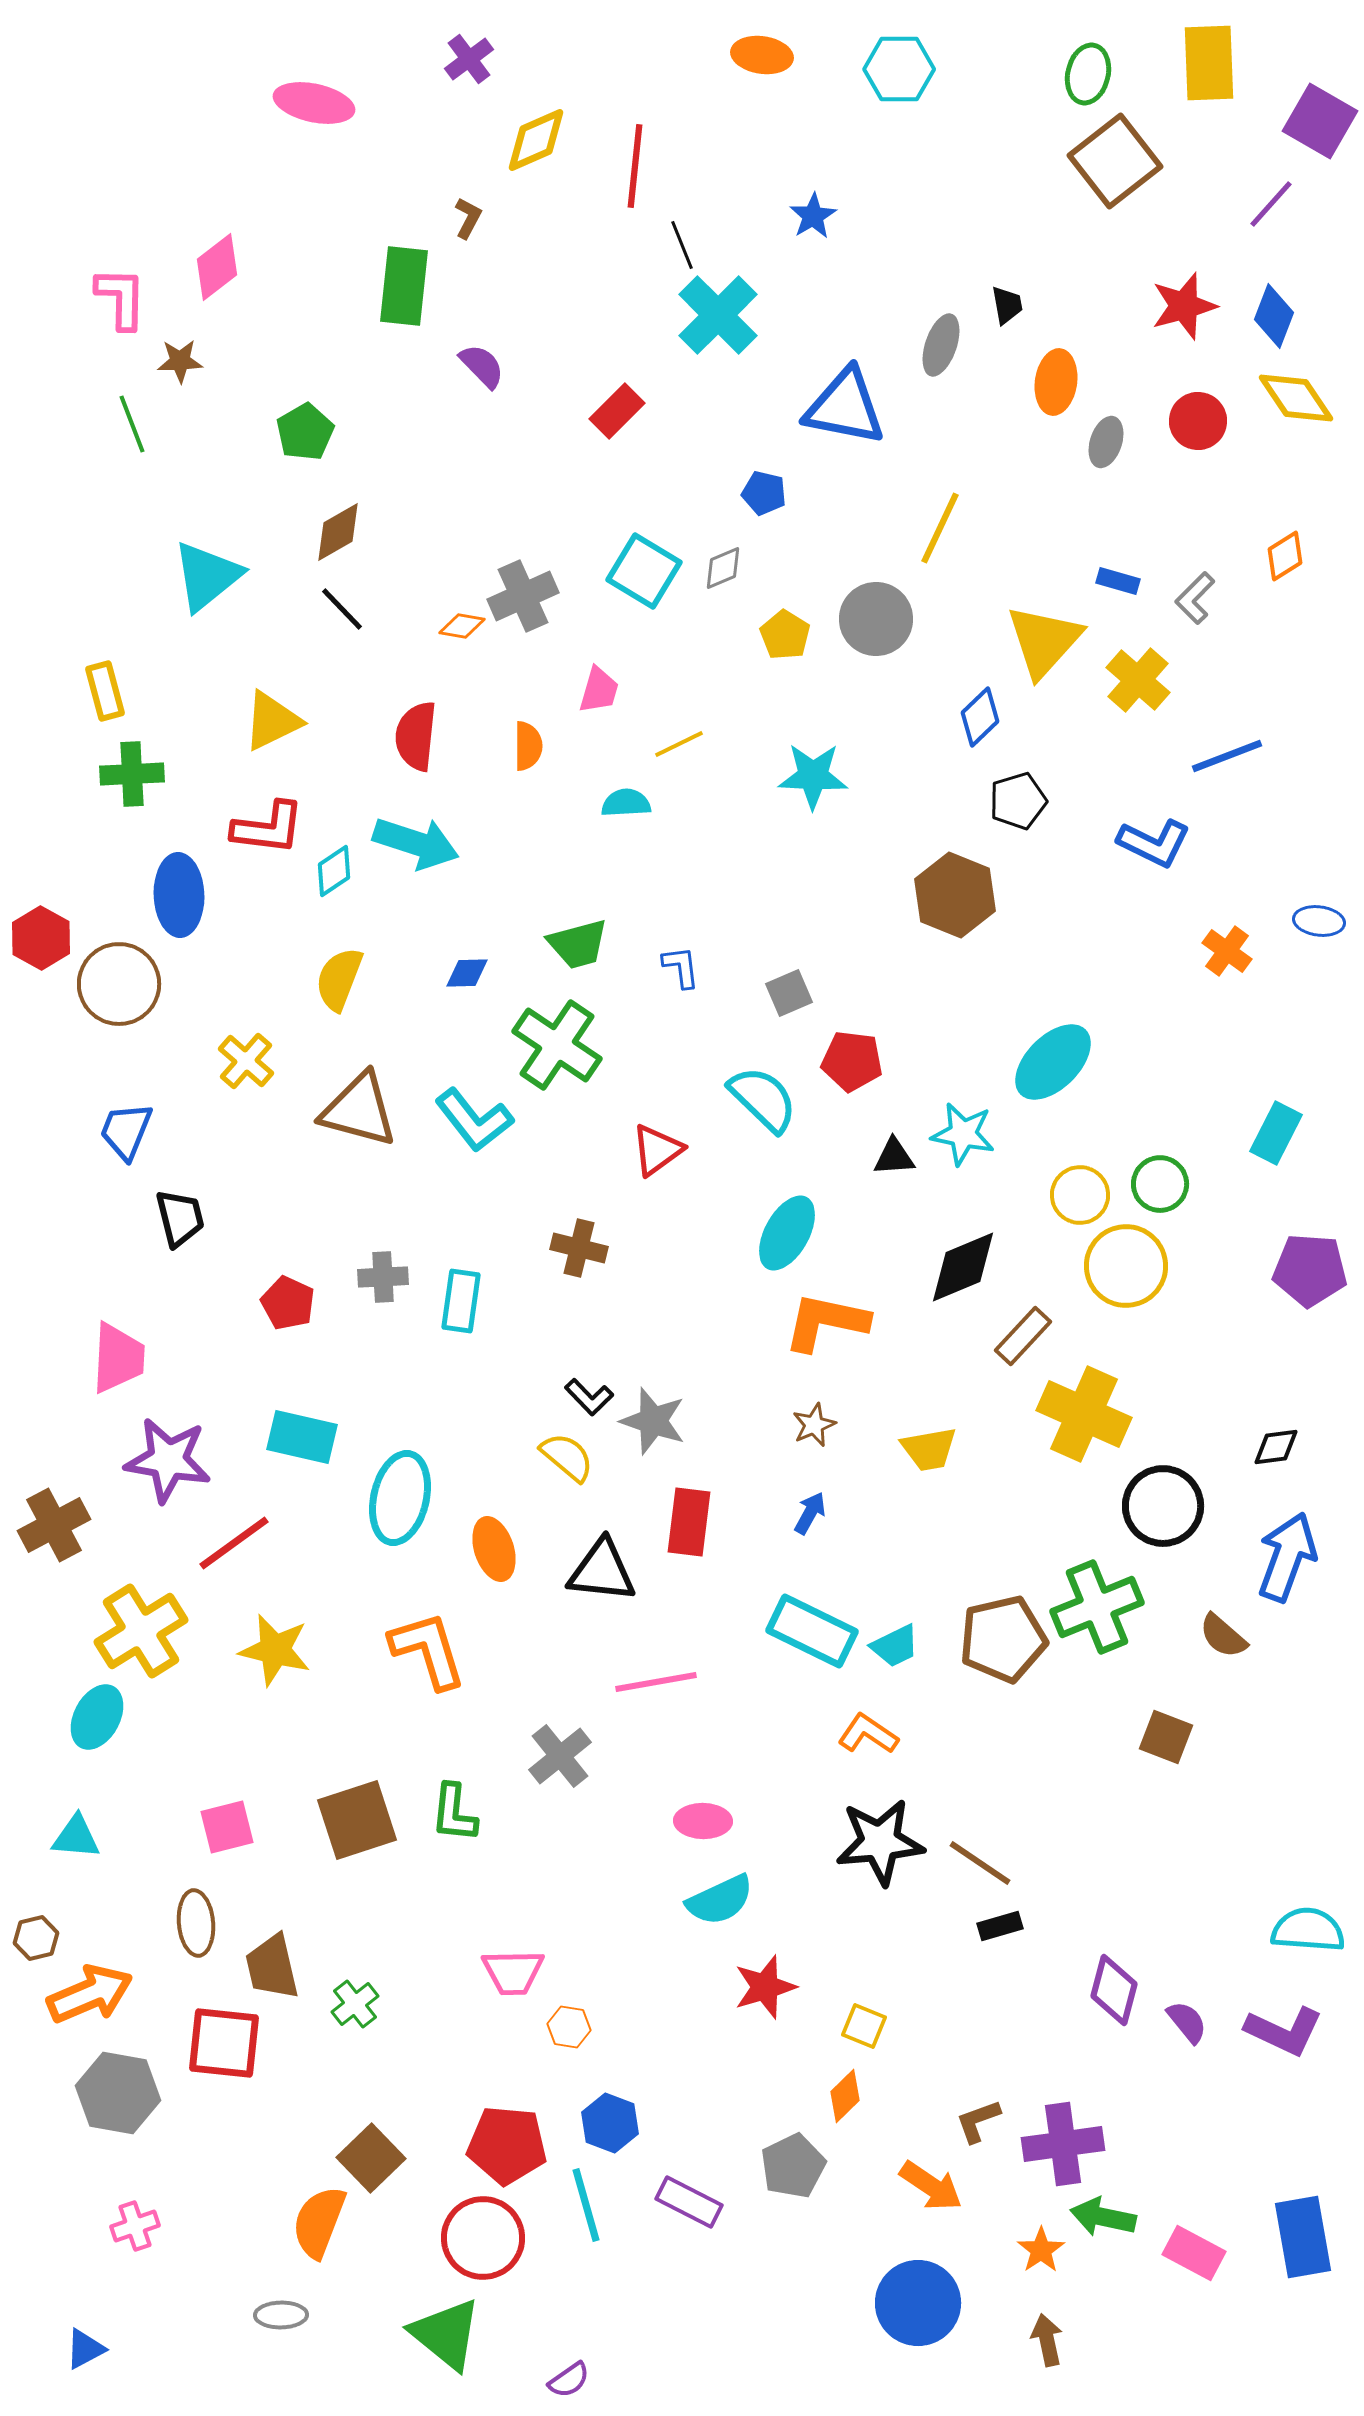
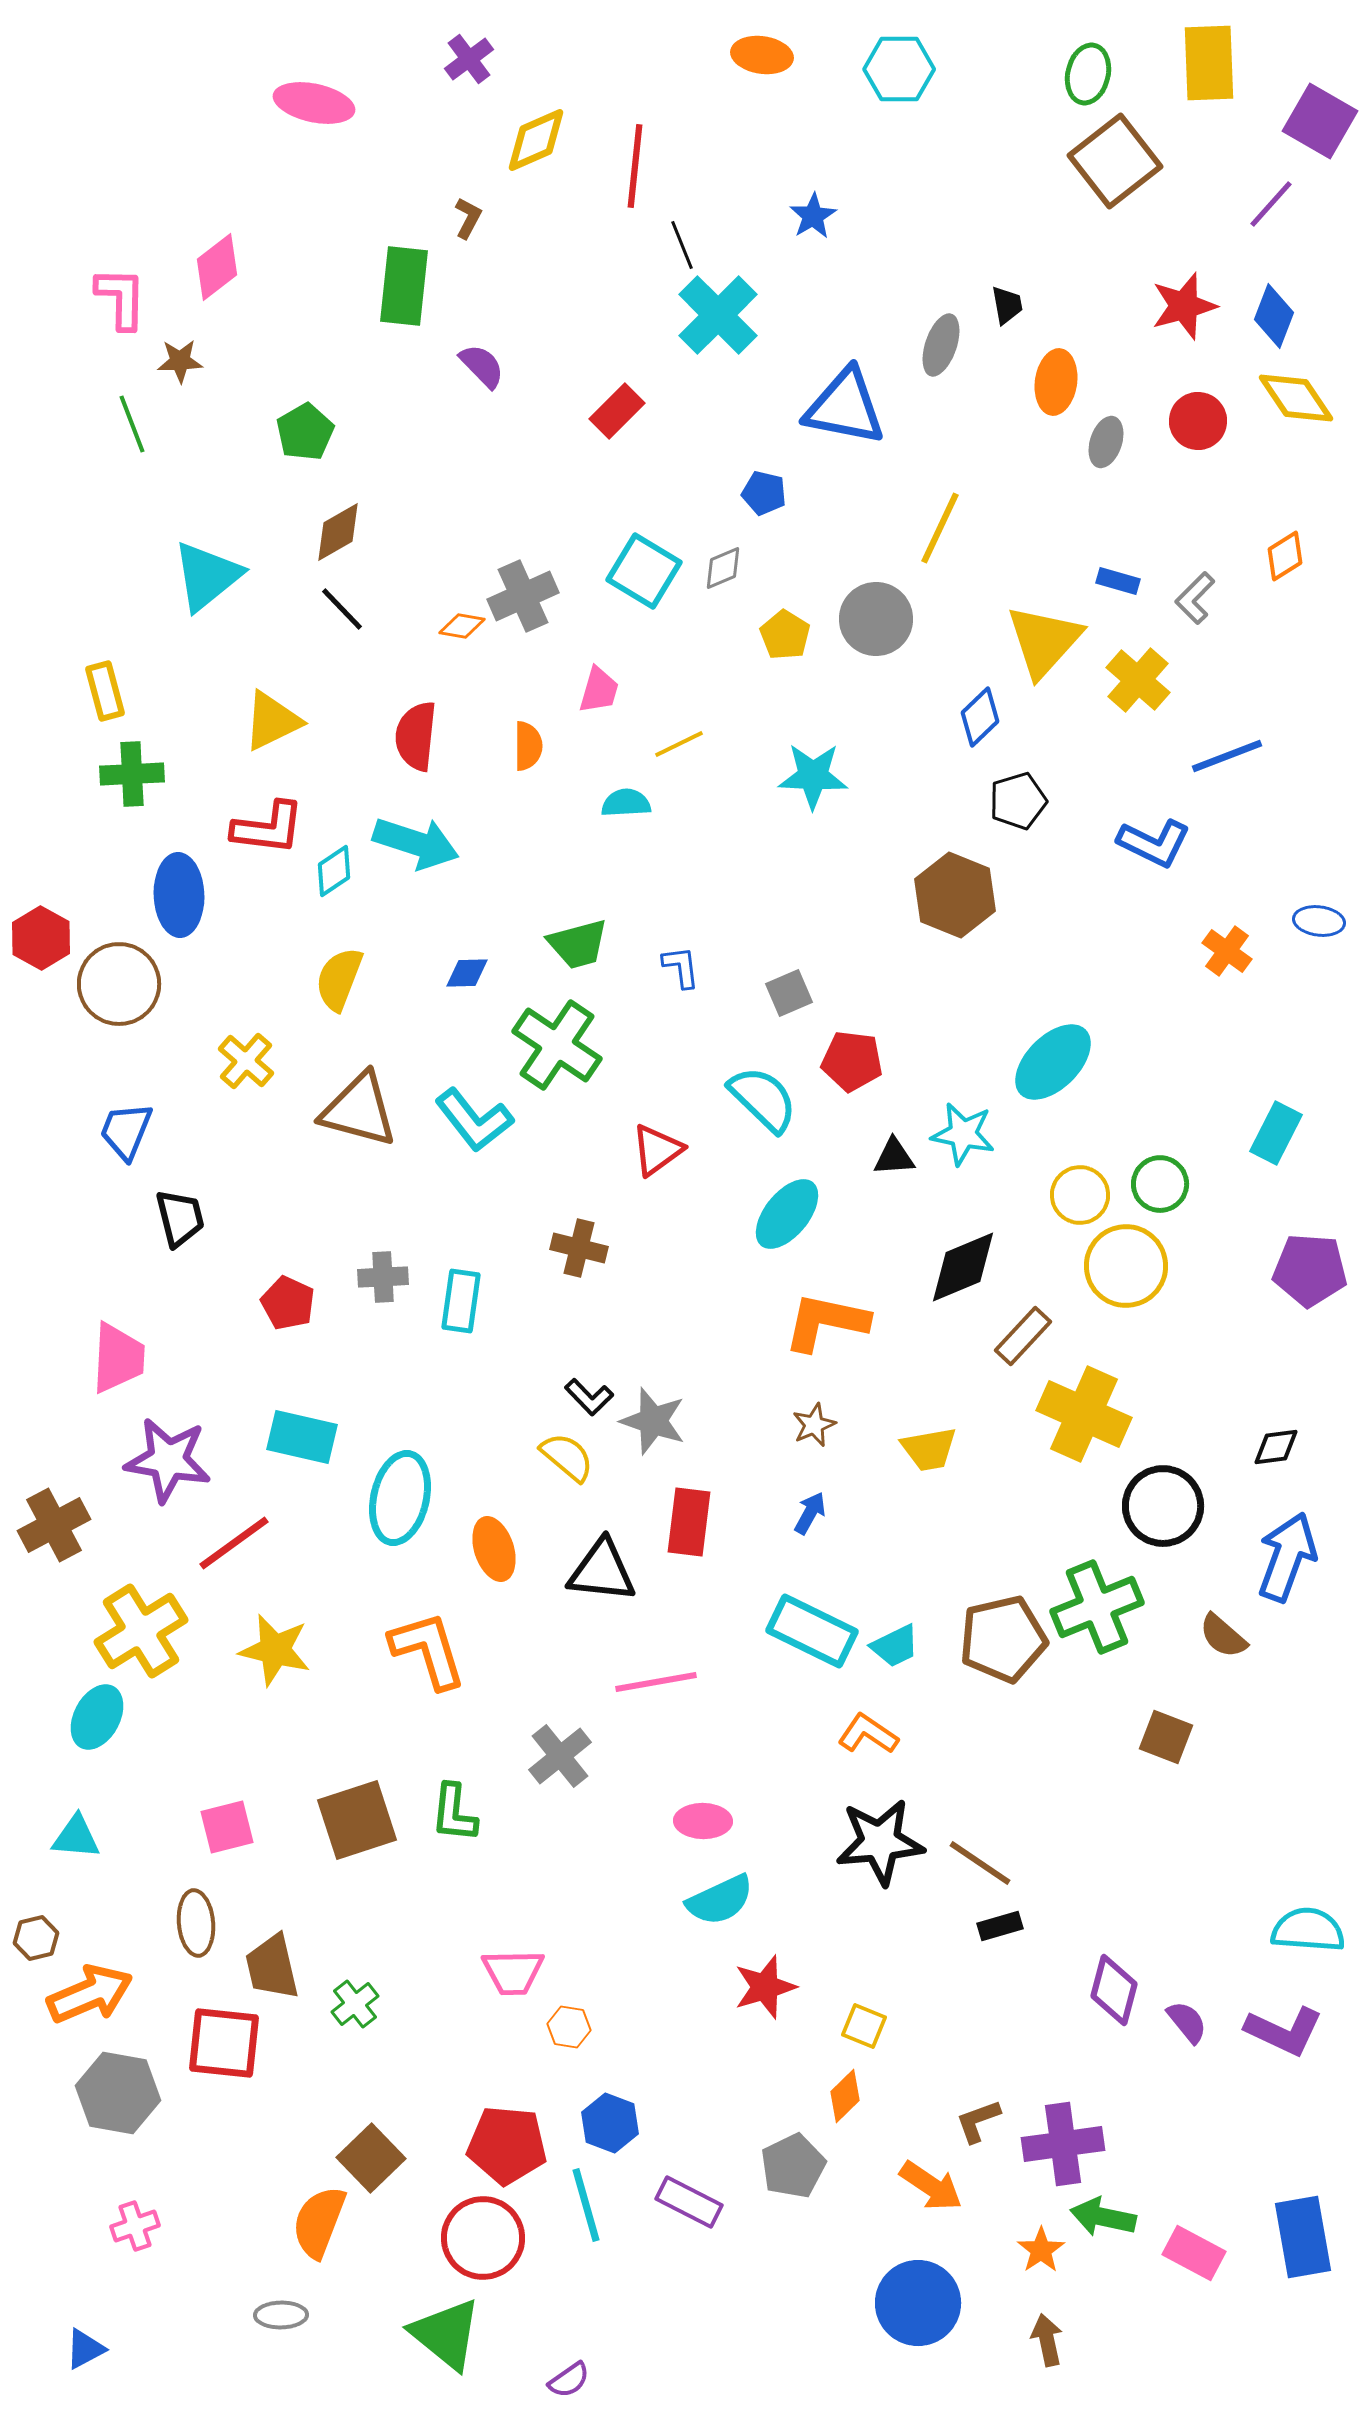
cyan ellipse at (787, 1233): moved 19 px up; rotated 10 degrees clockwise
